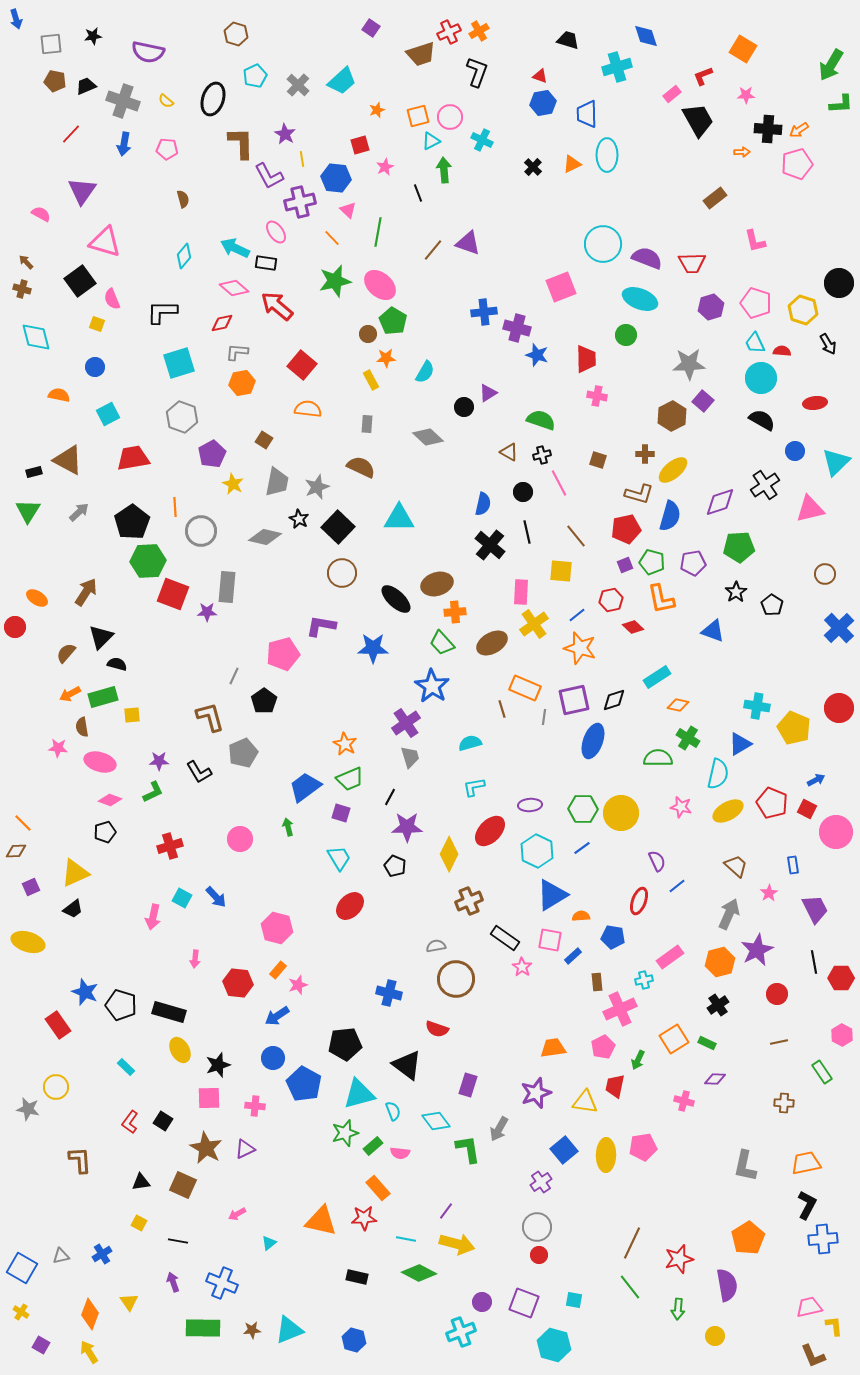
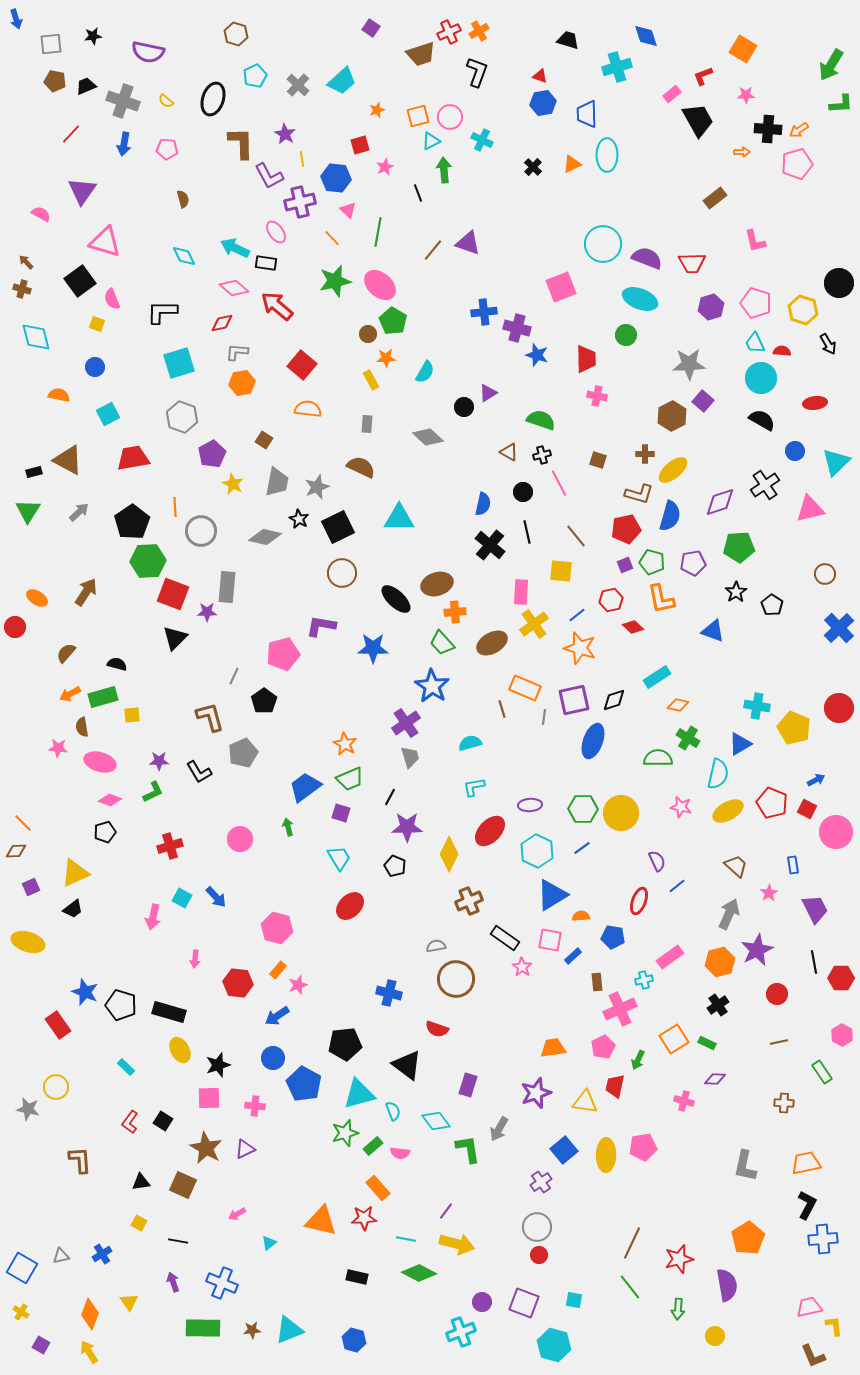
cyan diamond at (184, 256): rotated 65 degrees counterclockwise
black square at (338, 527): rotated 20 degrees clockwise
black triangle at (101, 637): moved 74 px right, 1 px down
